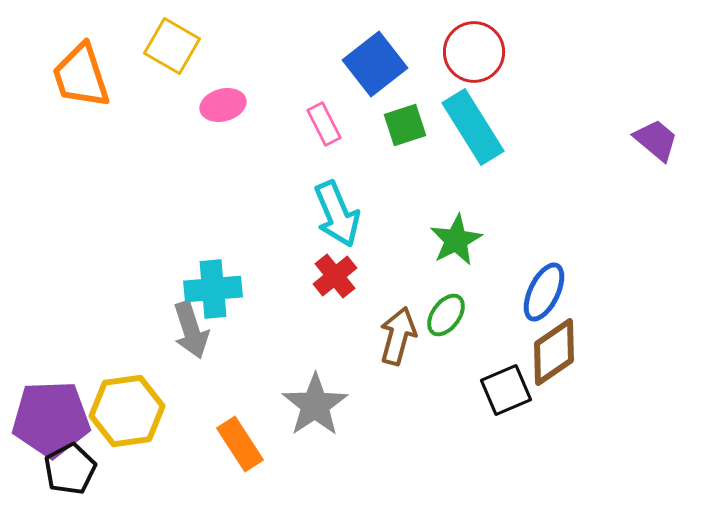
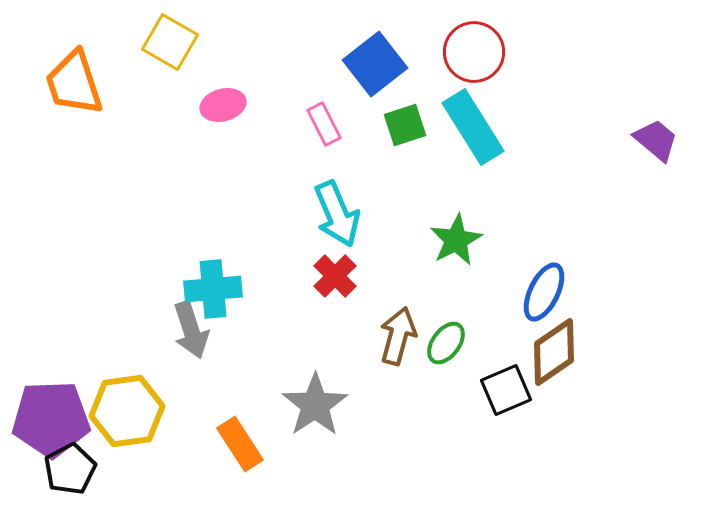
yellow square: moved 2 px left, 4 px up
orange trapezoid: moved 7 px left, 7 px down
red cross: rotated 6 degrees counterclockwise
green ellipse: moved 28 px down
